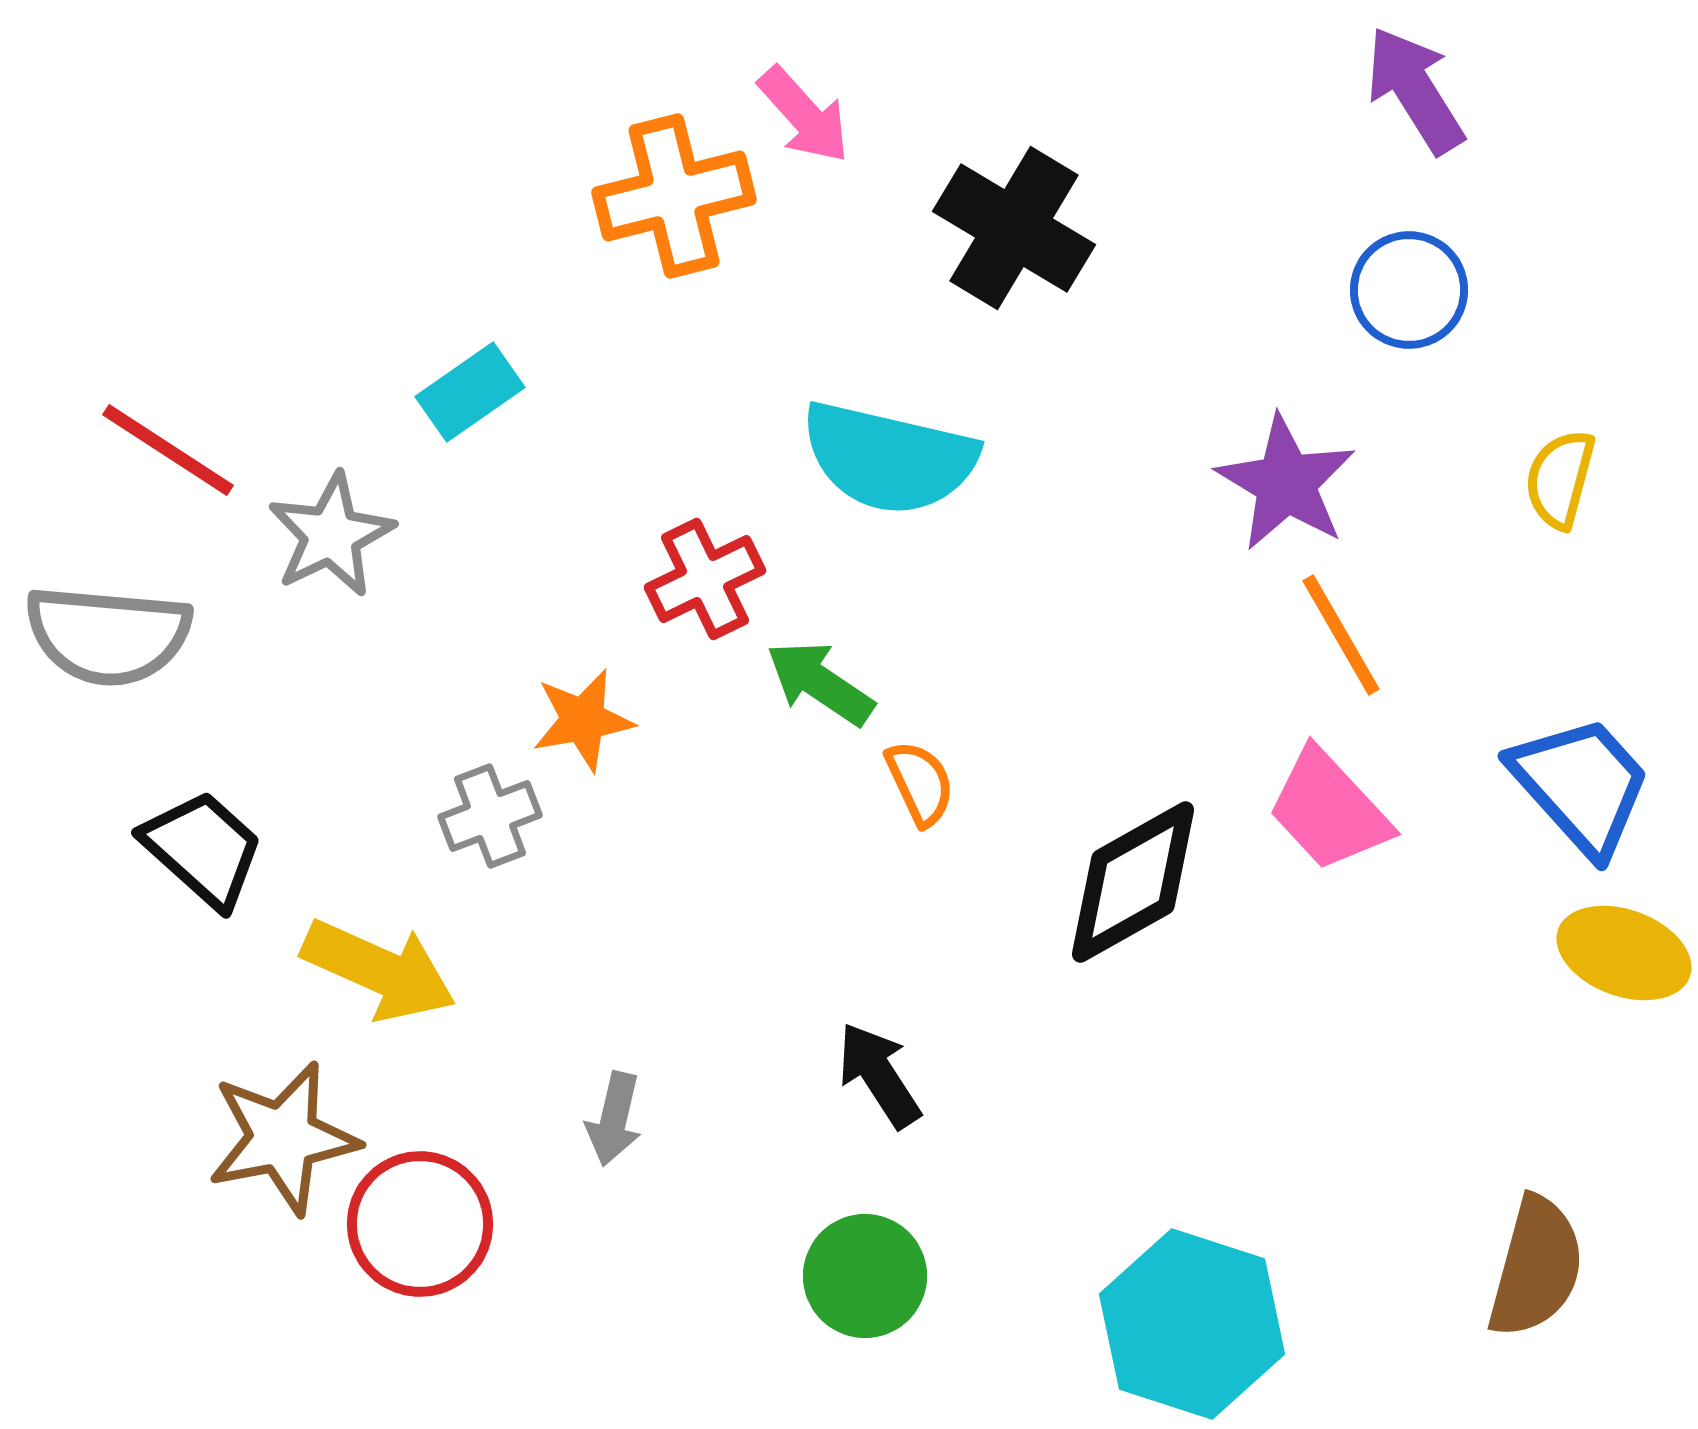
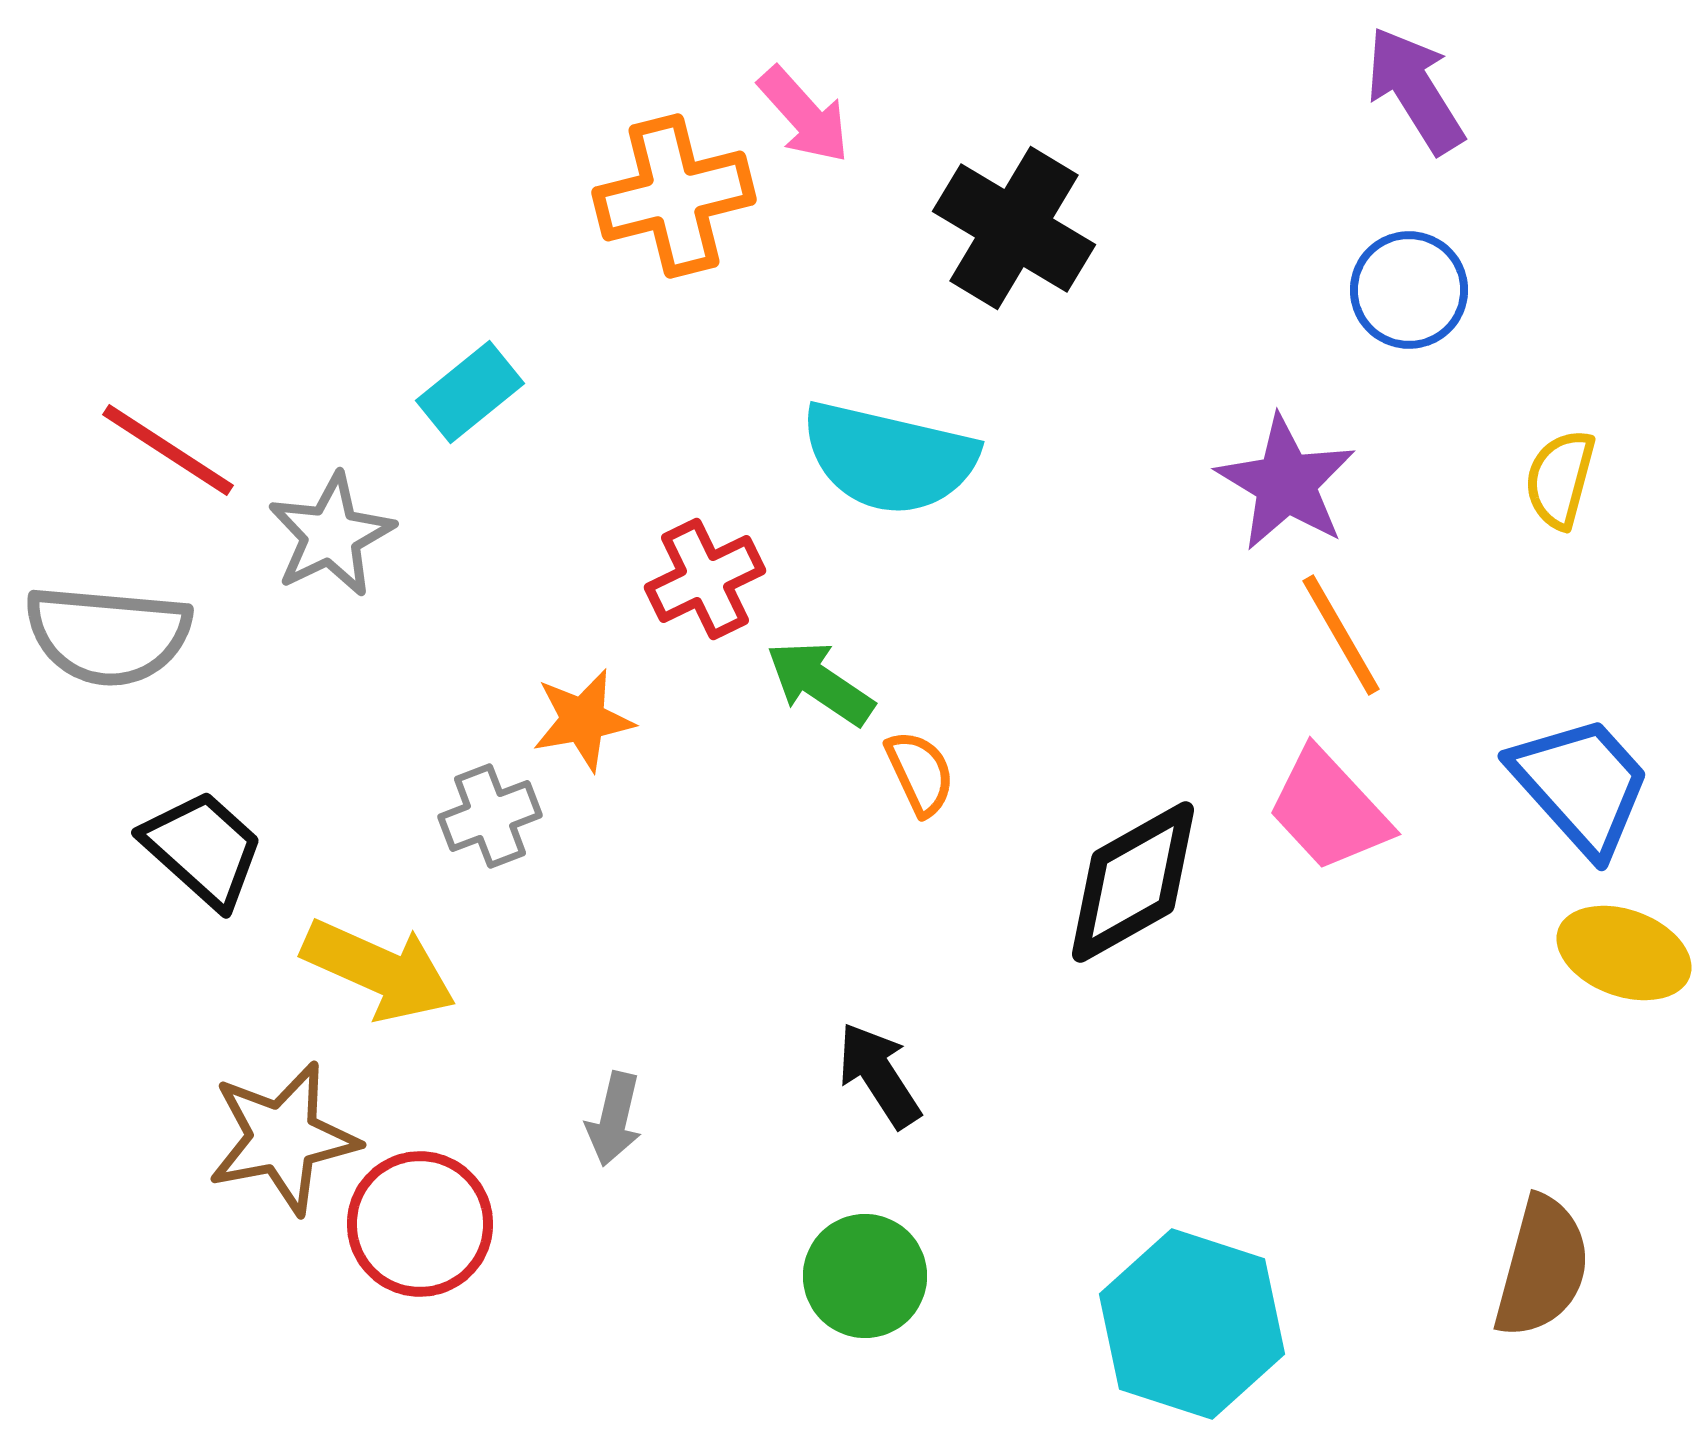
cyan rectangle: rotated 4 degrees counterclockwise
orange semicircle: moved 10 px up
brown semicircle: moved 6 px right
